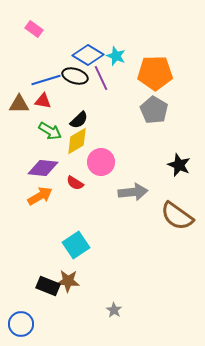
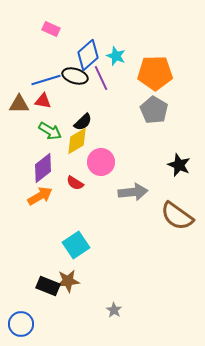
pink rectangle: moved 17 px right; rotated 12 degrees counterclockwise
blue diamond: rotated 72 degrees counterclockwise
black semicircle: moved 4 px right, 2 px down
purple diamond: rotated 44 degrees counterclockwise
brown star: rotated 10 degrees counterclockwise
